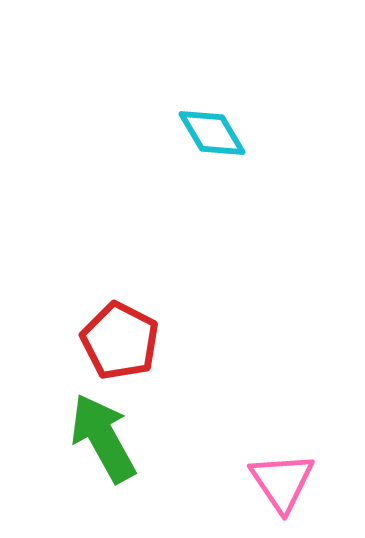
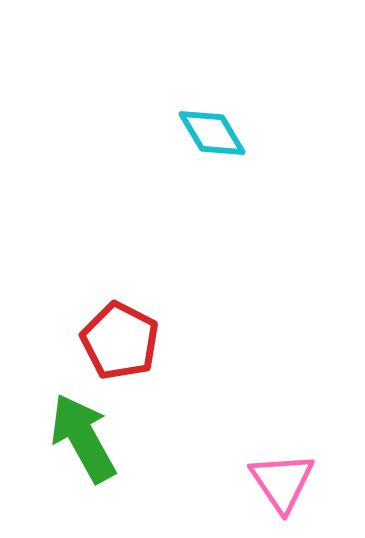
green arrow: moved 20 px left
